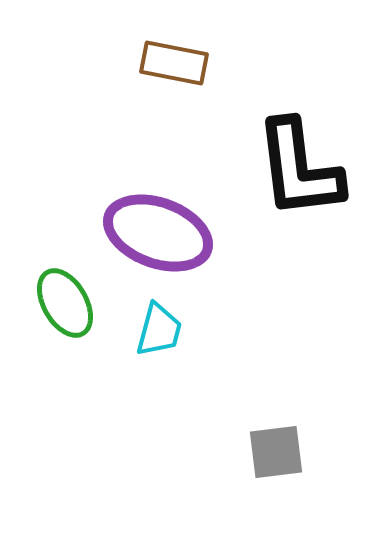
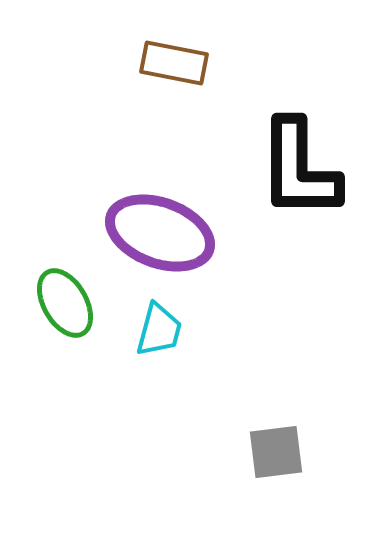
black L-shape: rotated 7 degrees clockwise
purple ellipse: moved 2 px right
